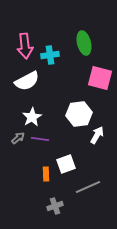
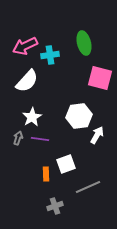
pink arrow: rotated 70 degrees clockwise
white semicircle: rotated 20 degrees counterclockwise
white hexagon: moved 2 px down
gray arrow: rotated 32 degrees counterclockwise
